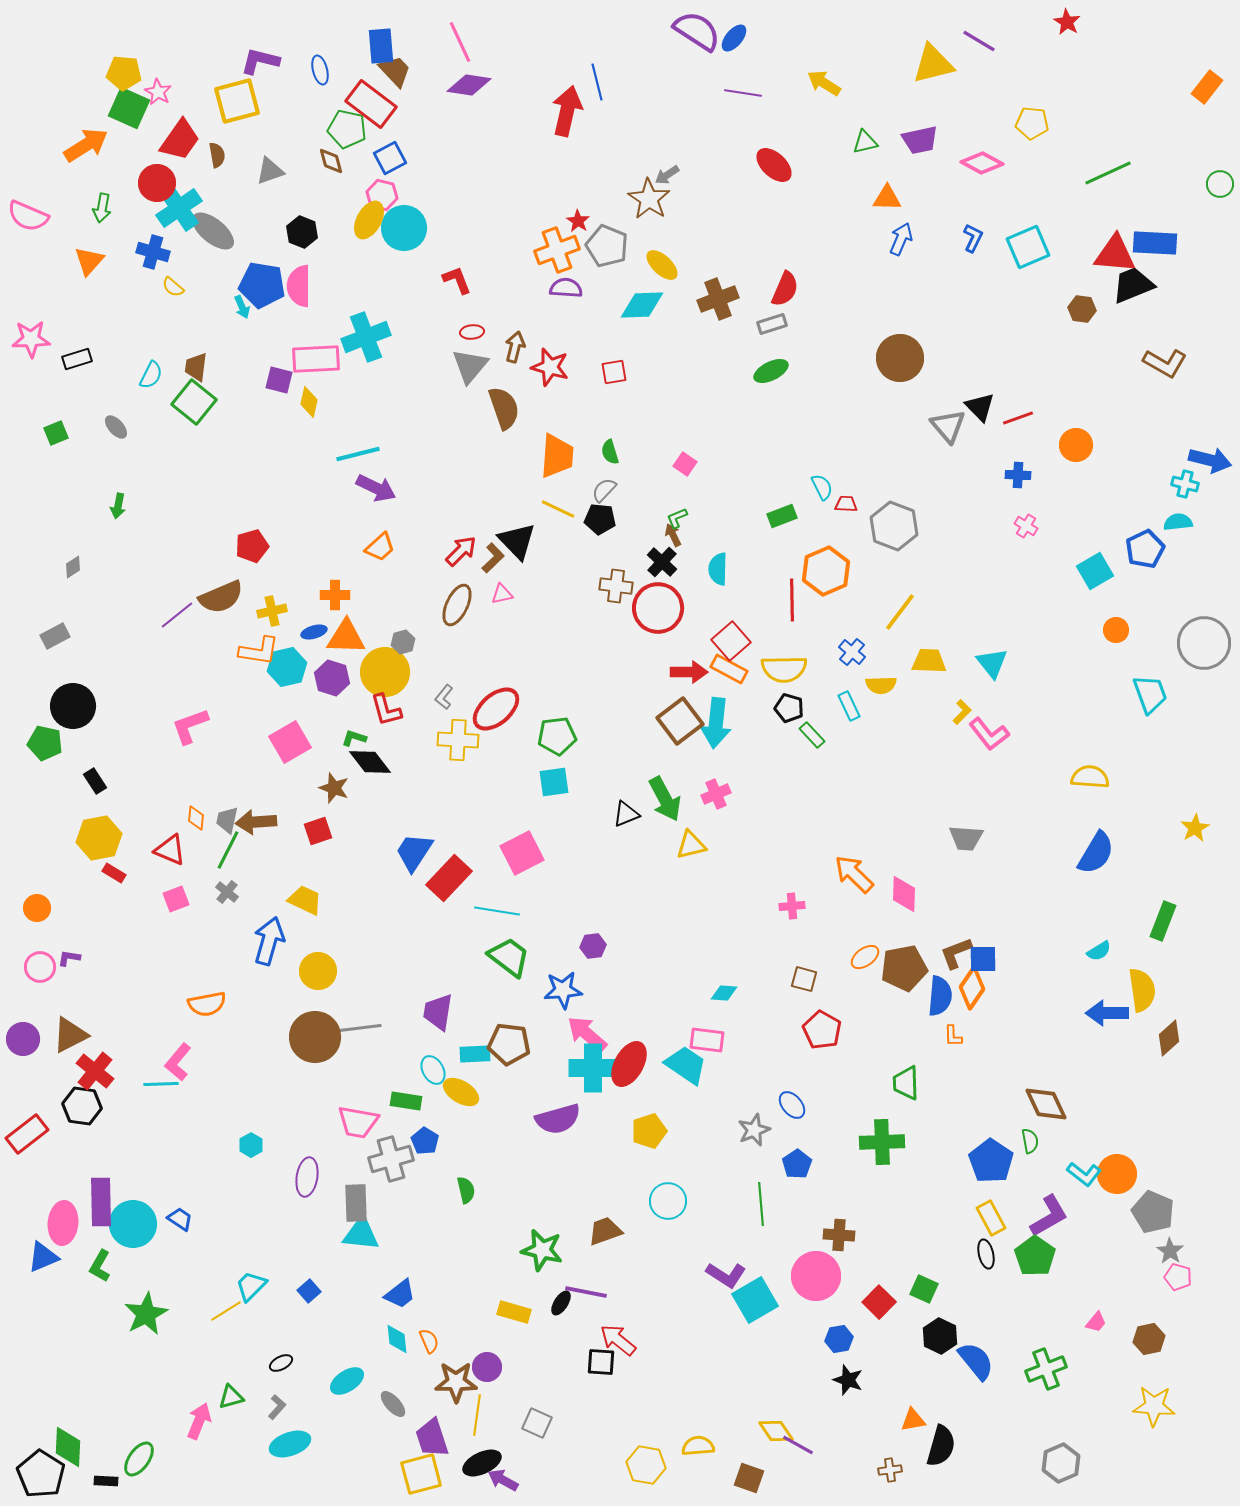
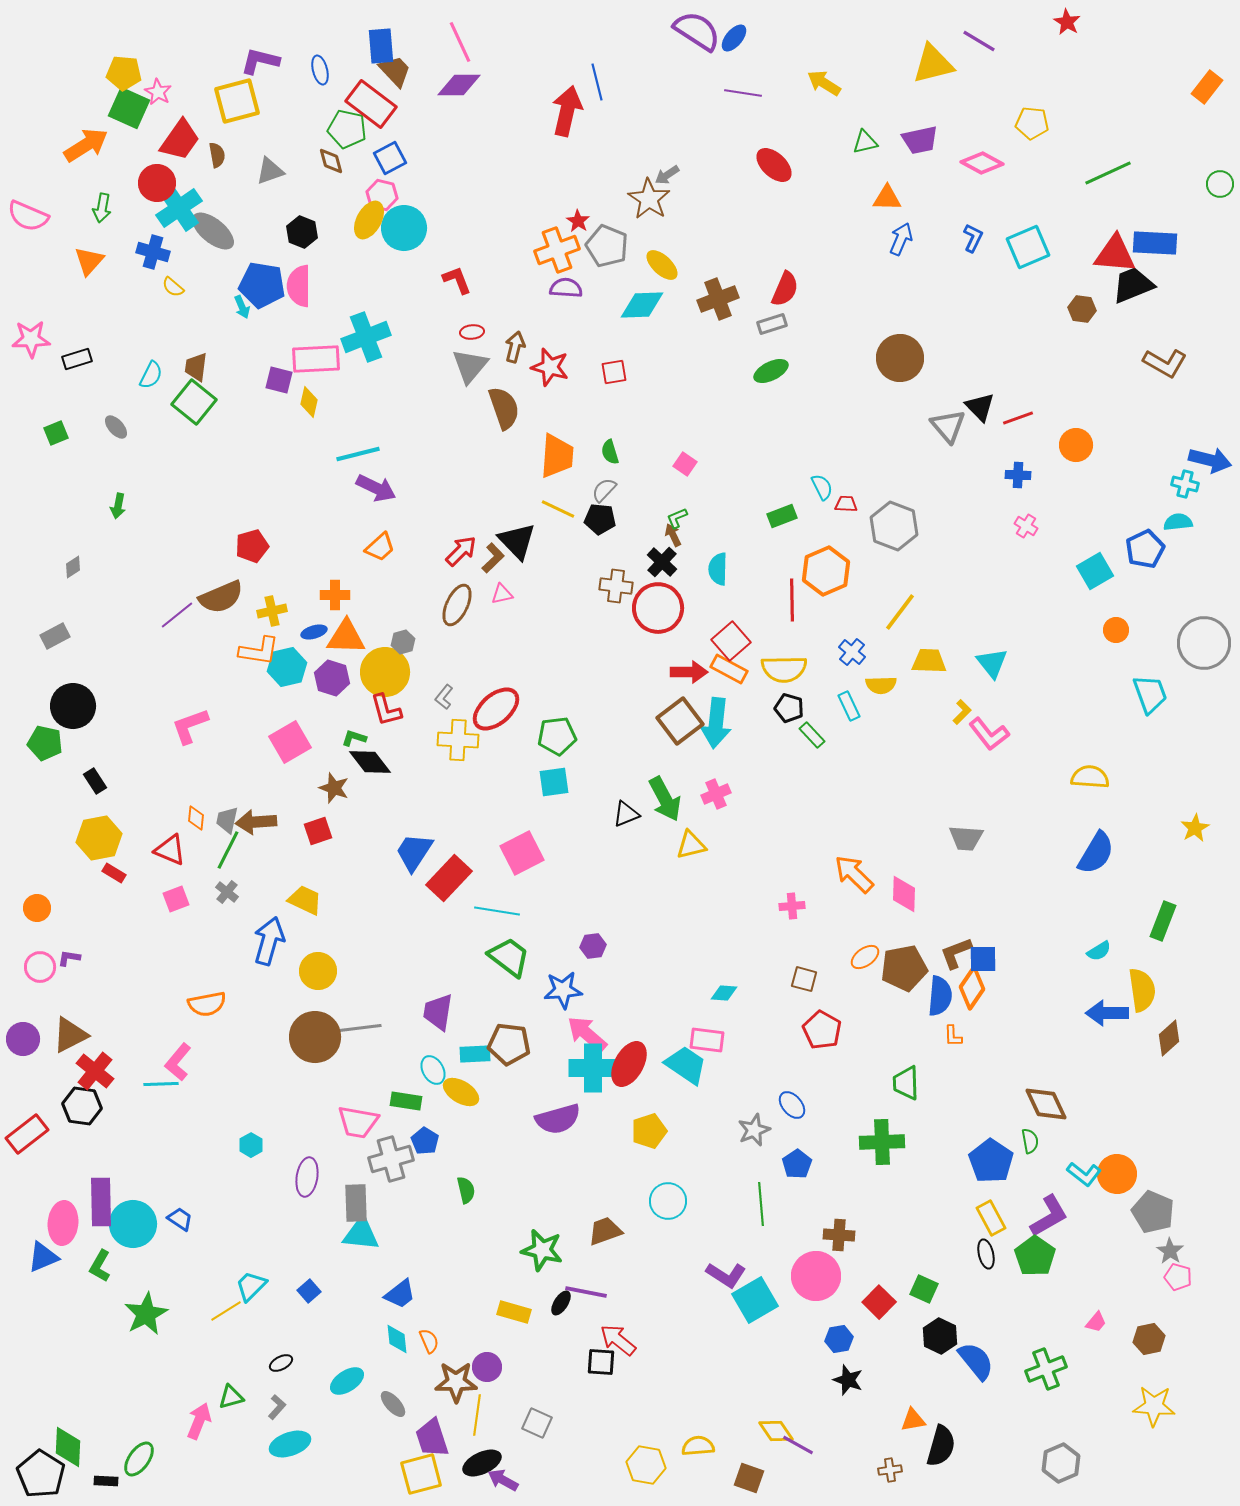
purple diamond at (469, 85): moved 10 px left; rotated 9 degrees counterclockwise
